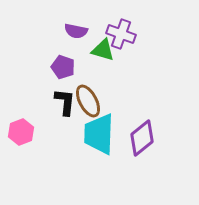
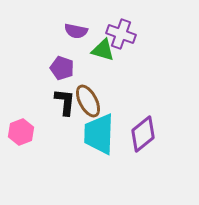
purple pentagon: moved 1 px left, 1 px down
purple diamond: moved 1 px right, 4 px up
